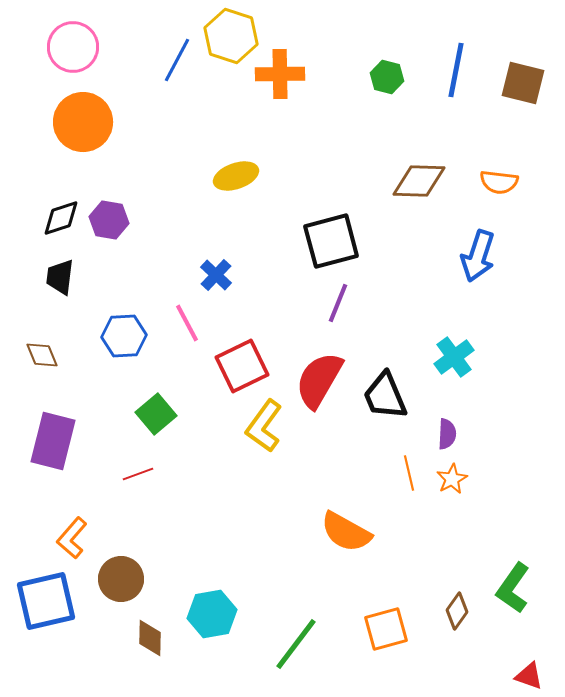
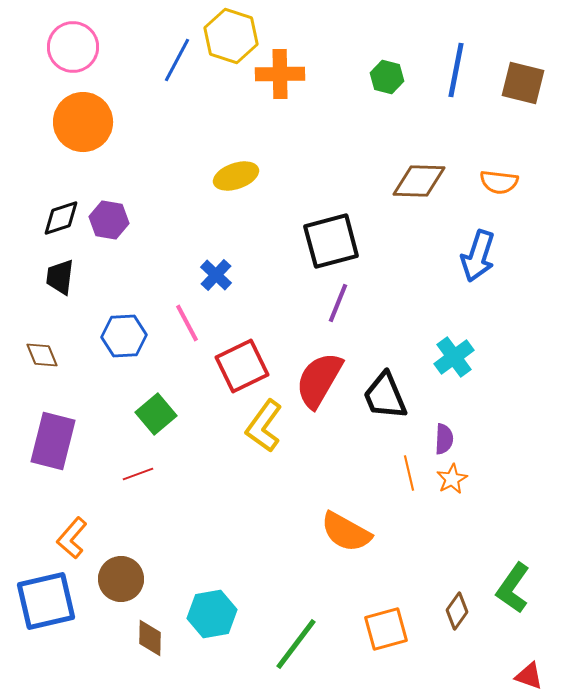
purple semicircle at (447, 434): moved 3 px left, 5 px down
